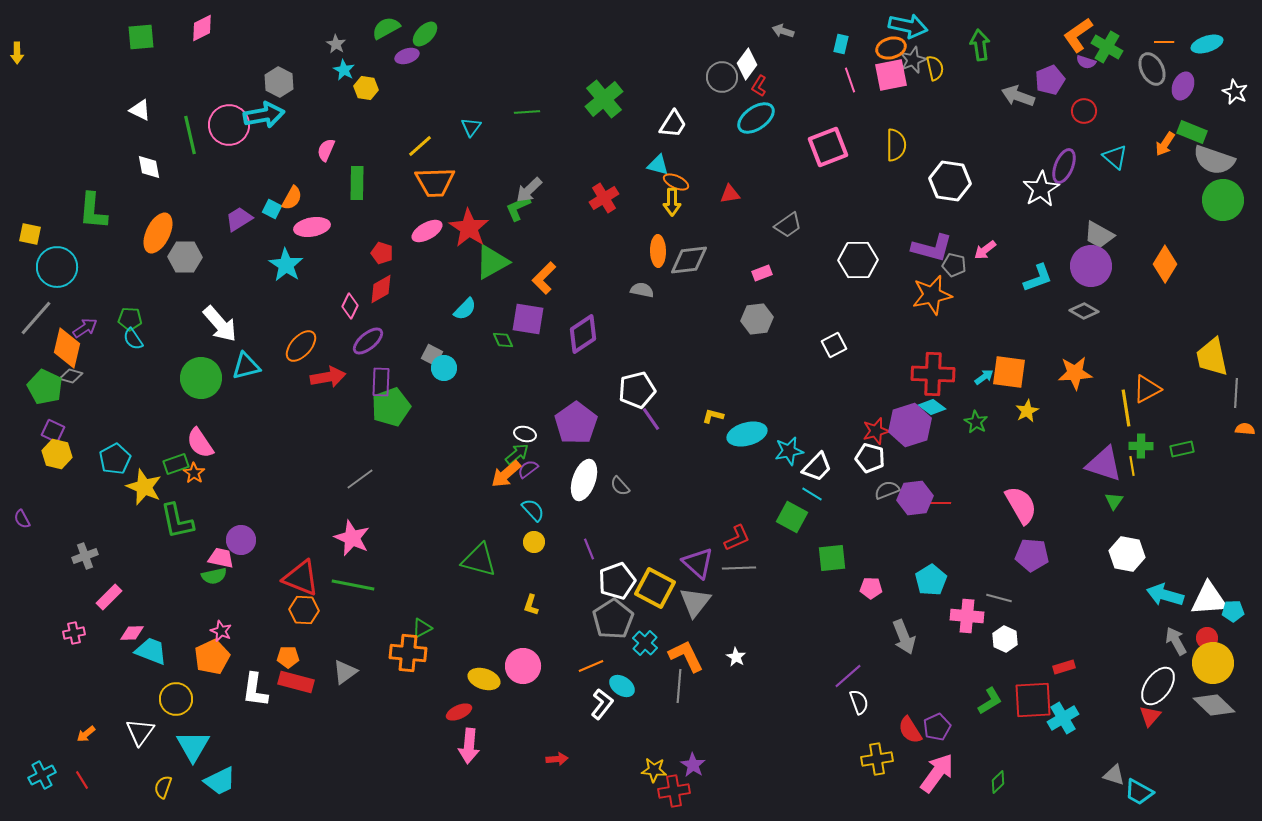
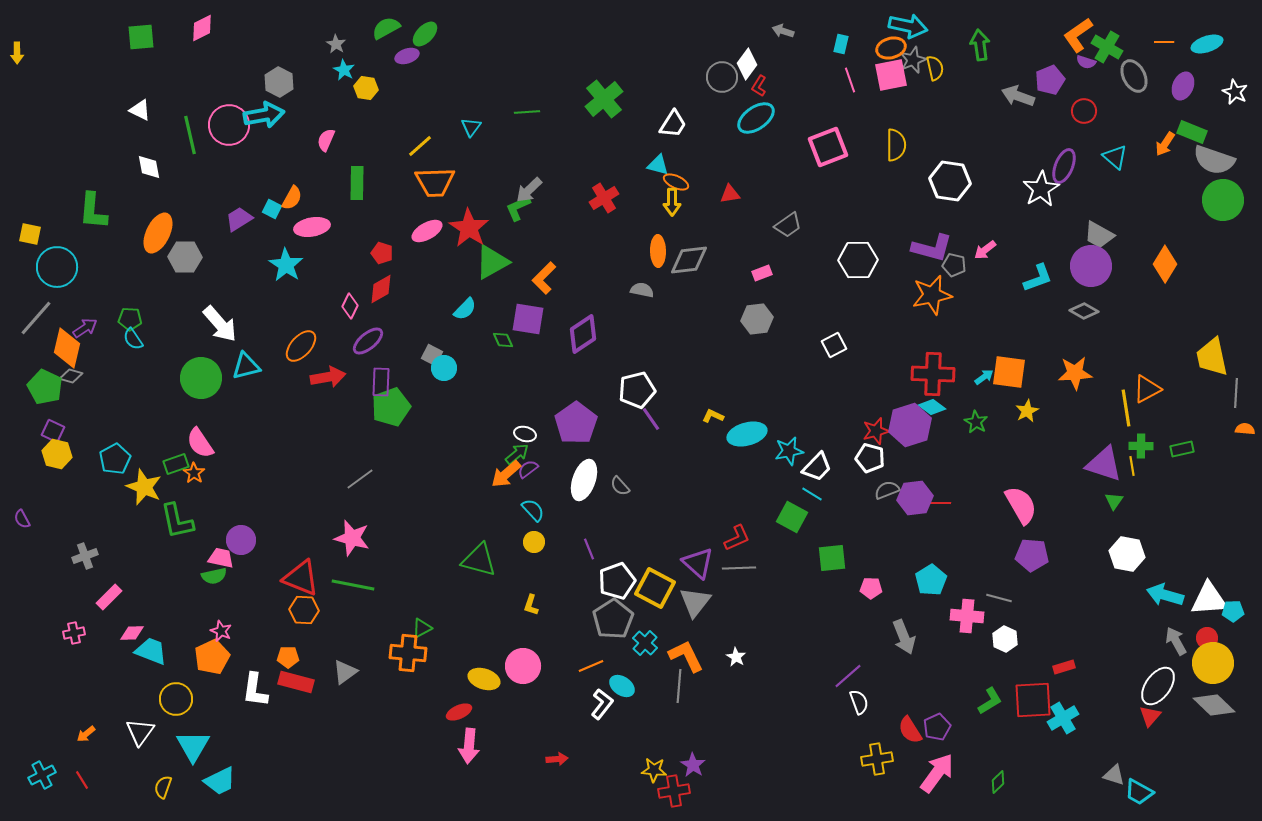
gray ellipse at (1152, 69): moved 18 px left, 7 px down
pink semicircle at (326, 150): moved 10 px up
yellow L-shape at (713, 416): rotated 10 degrees clockwise
pink star at (352, 538): rotated 9 degrees counterclockwise
